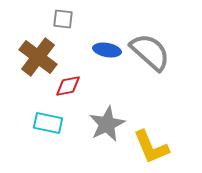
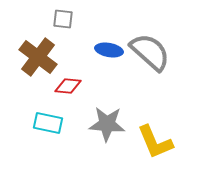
blue ellipse: moved 2 px right
red diamond: rotated 16 degrees clockwise
gray star: rotated 30 degrees clockwise
yellow L-shape: moved 4 px right, 5 px up
